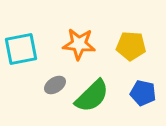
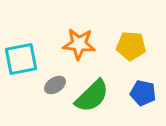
cyan square: moved 10 px down
